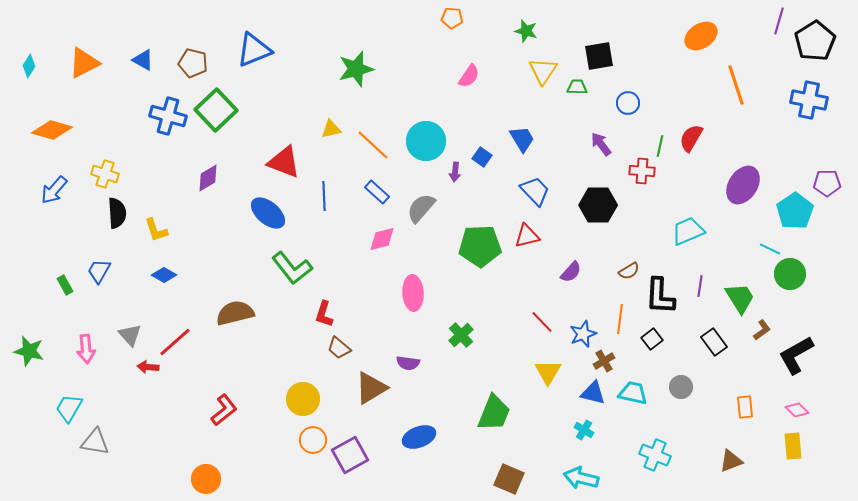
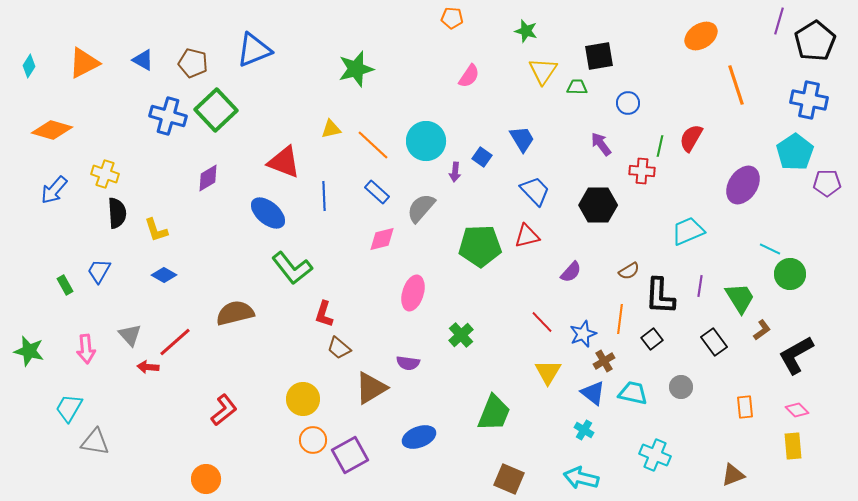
cyan pentagon at (795, 211): moved 59 px up
pink ellipse at (413, 293): rotated 20 degrees clockwise
blue triangle at (593, 393): rotated 24 degrees clockwise
brown triangle at (731, 461): moved 2 px right, 14 px down
